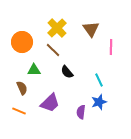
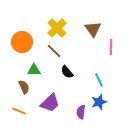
brown triangle: moved 2 px right
brown line: moved 1 px right, 1 px down
brown semicircle: moved 2 px right, 1 px up
